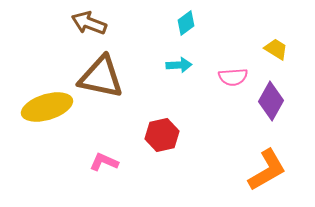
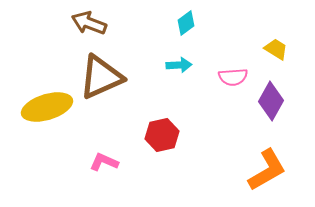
brown triangle: rotated 36 degrees counterclockwise
